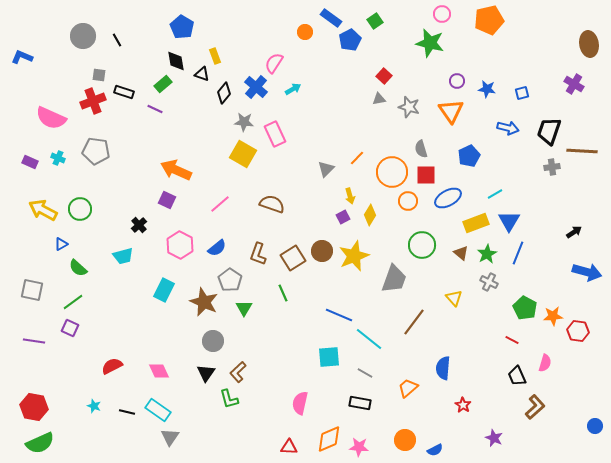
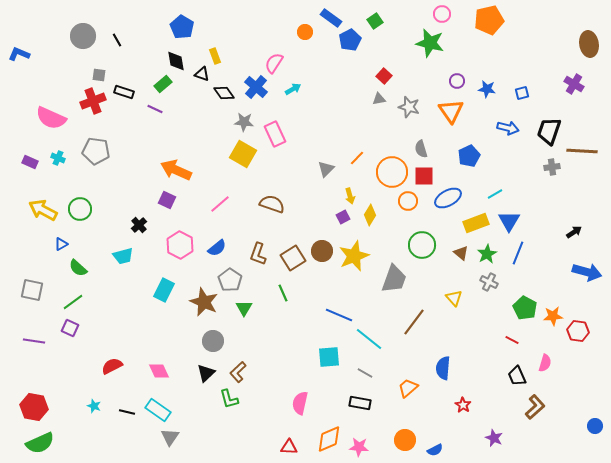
blue L-shape at (22, 57): moved 3 px left, 3 px up
black diamond at (224, 93): rotated 75 degrees counterclockwise
red square at (426, 175): moved 2 px left, 1 px down
black triangle at (206, 373): rotated 12 degrees clockwise
